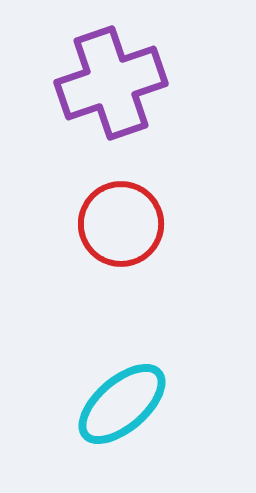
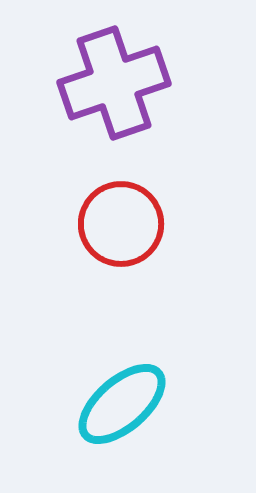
purple cross: moved 3 px right
